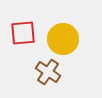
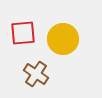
brown cross: moved 12 px left, 2 px down
